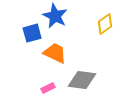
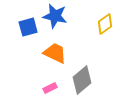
blue star: rotated 15 degrees counterclockwise
blue square: moved 4 px left, 6 px up
gray diamond: rotated 48 degrees counterclockwise
pink rectangle: moved 2 px right
